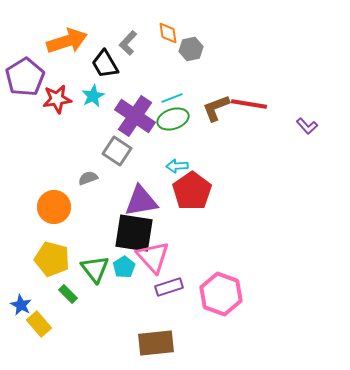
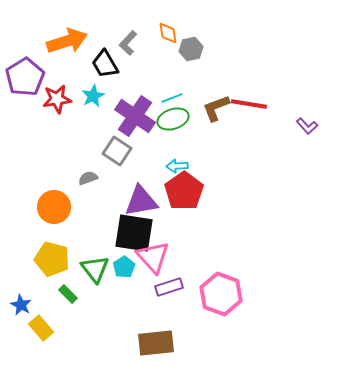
red pentagon: moved 8 px left
yellow rectangle: moved 2 px right, 4 px down
